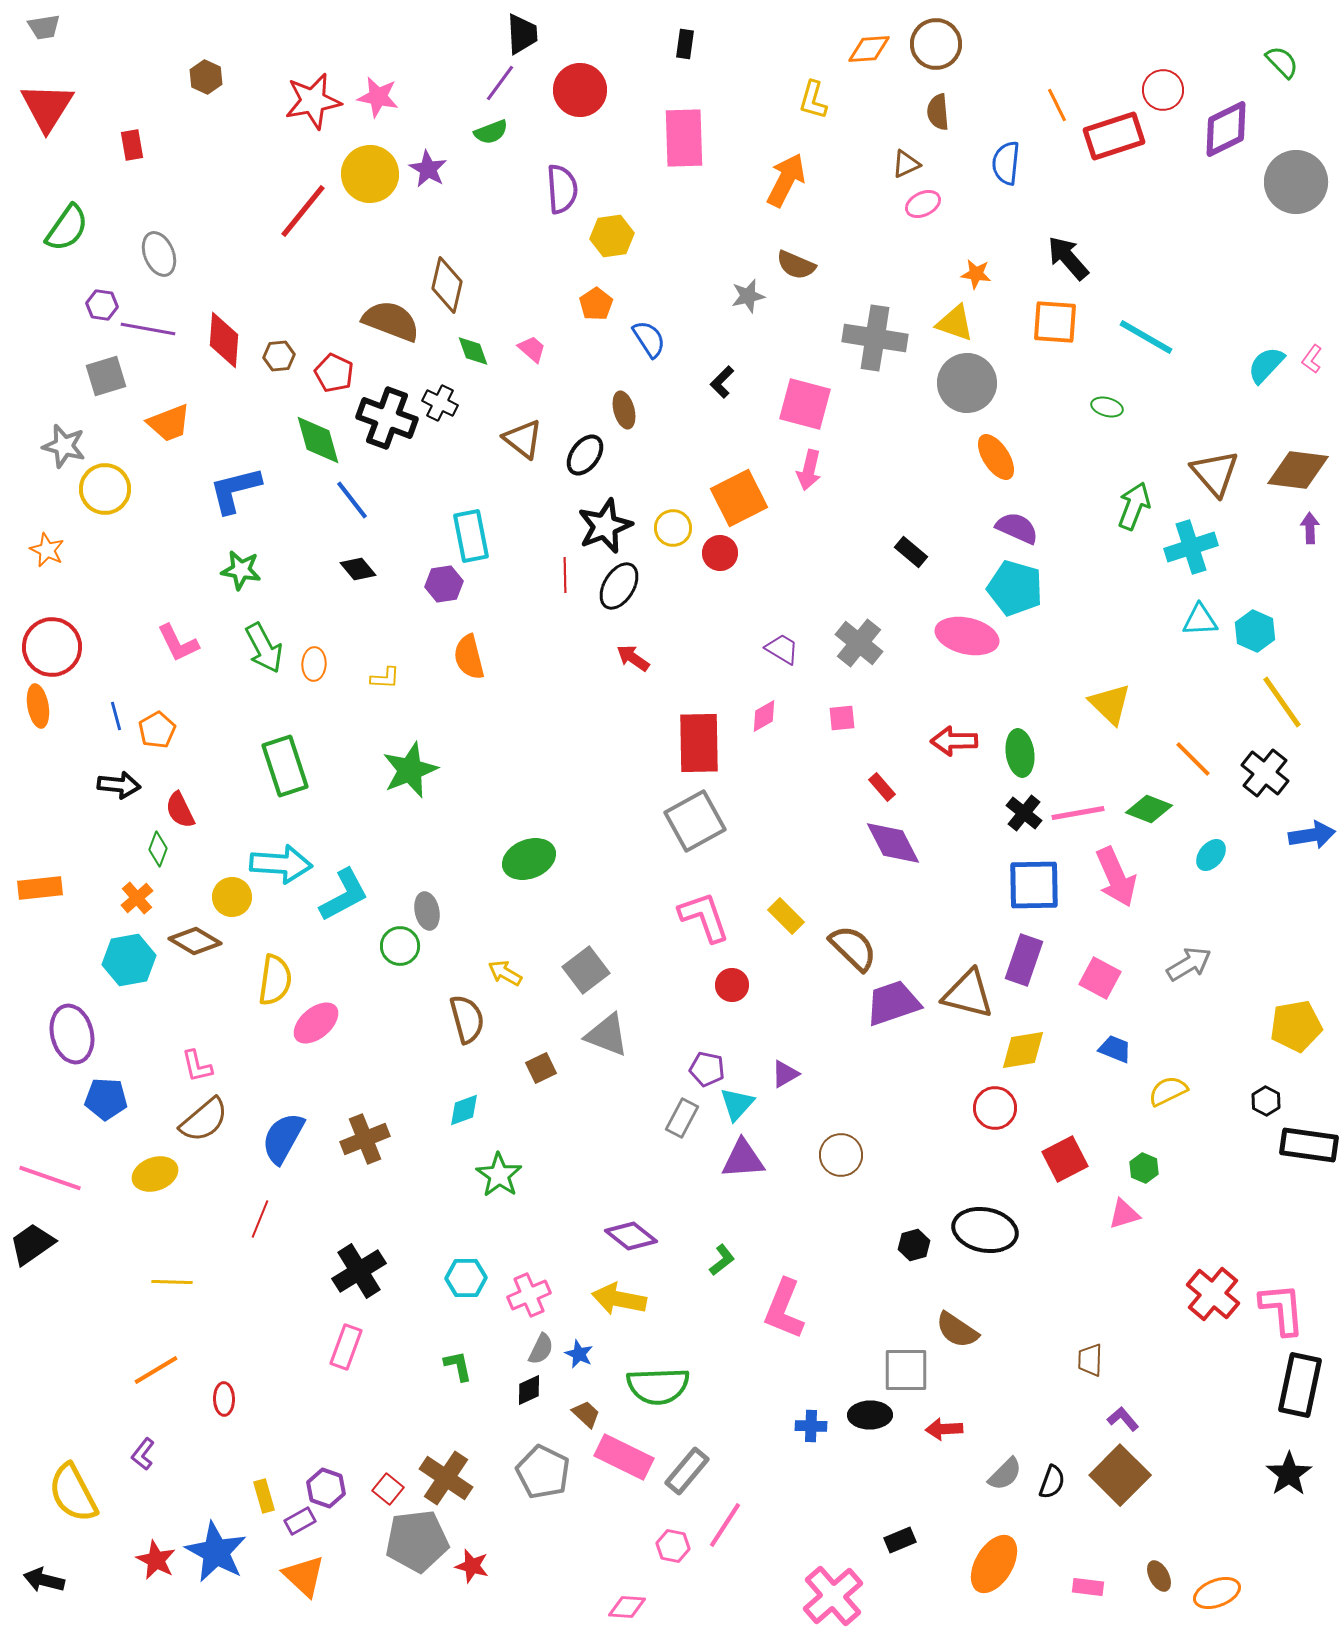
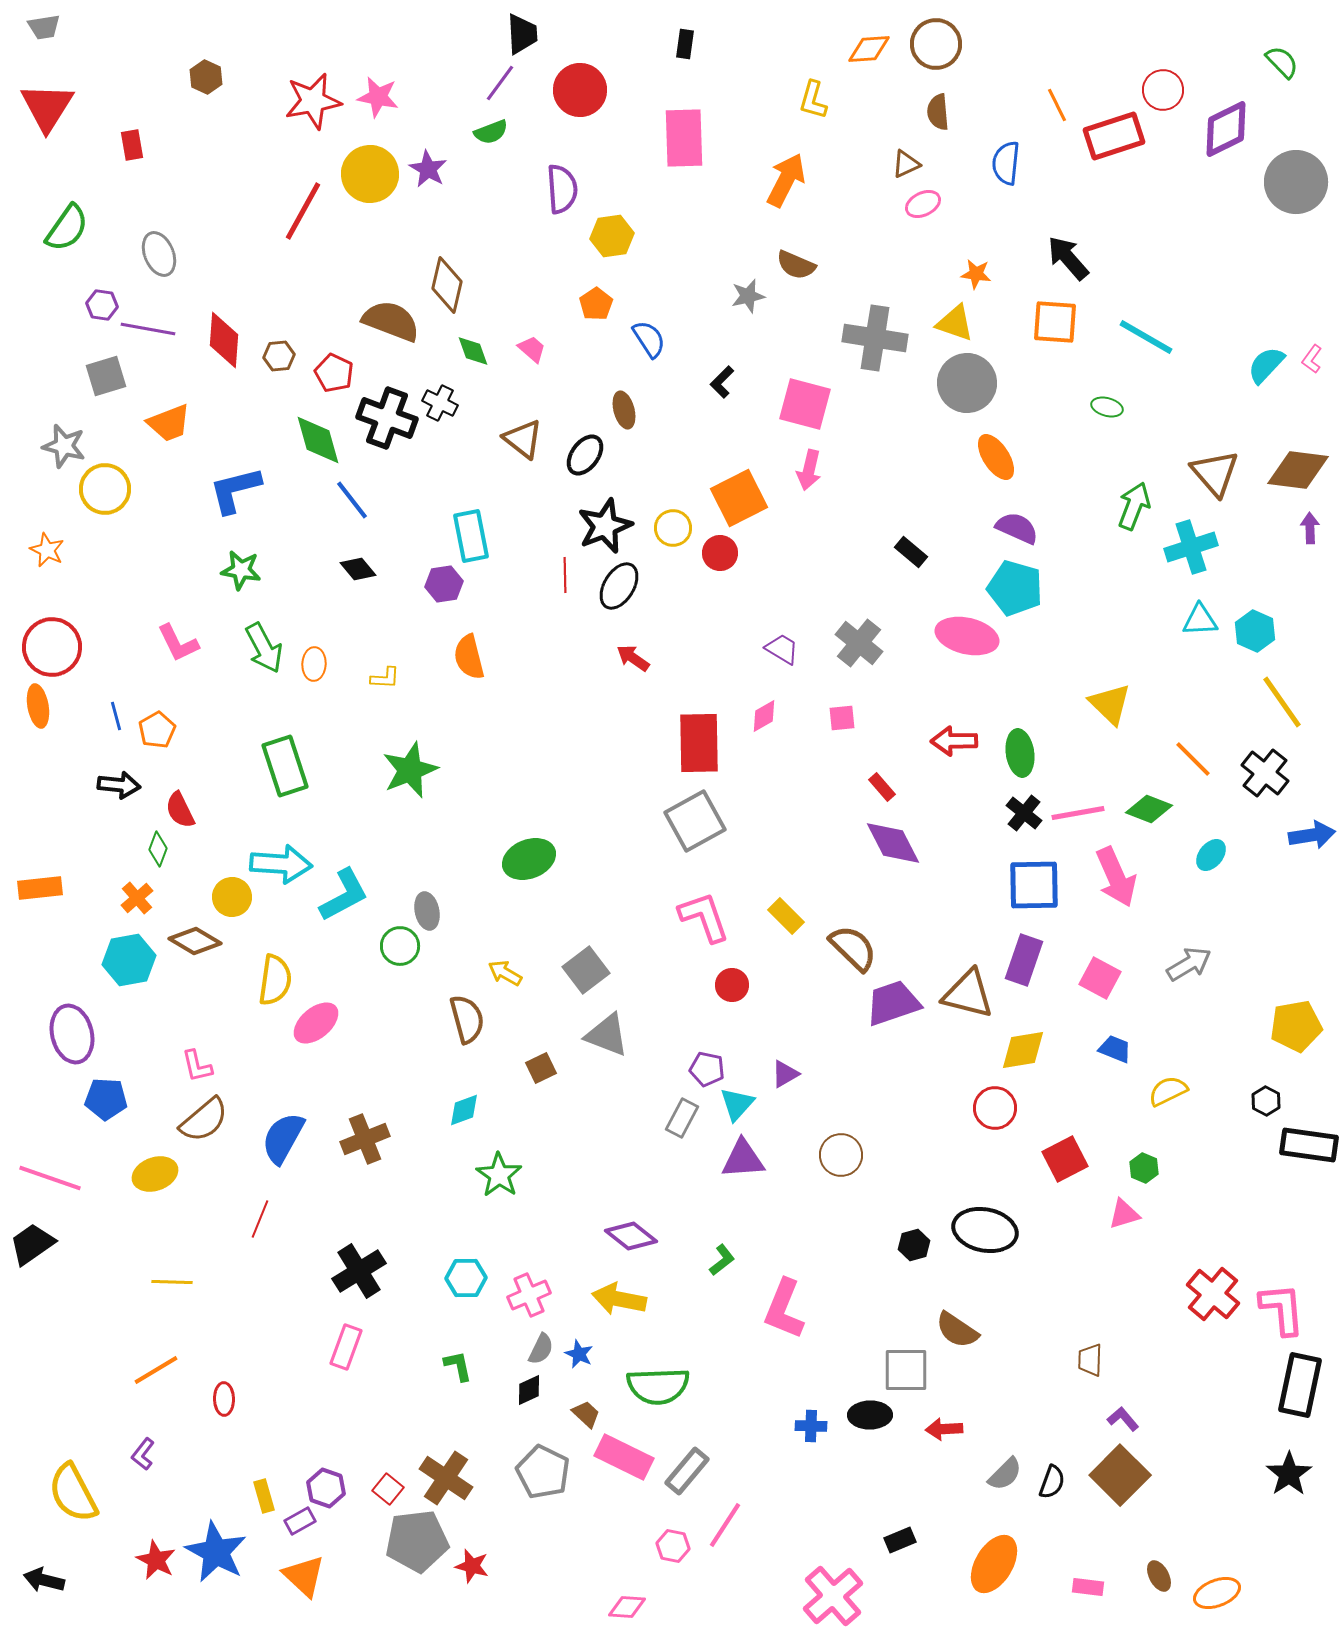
red line at (303, 211): rotated 10 degrees counterclockwise
